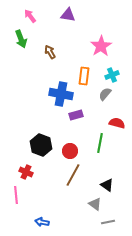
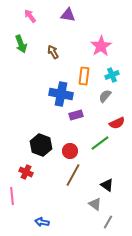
green arrow: moved 5 px down
brown arrow: moved 3 px right
gray semicircle: moved 2 px down
red semicircle: rotated 140 degrees clockwise
green line: rotated 42 degrees clockwise
pink line: moved 4 px left, 1 px down
gray line: rotated 48 degrees counterclockwise
